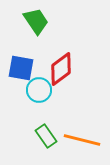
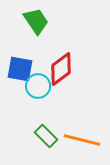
blue square: moved 1 px left, 1 px down
cyan circle: moved 1 px left, 4 px up
green rectangle: rotated 10 degrees counterclockwise
